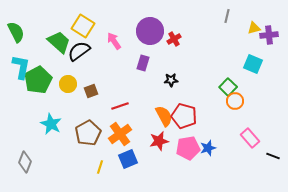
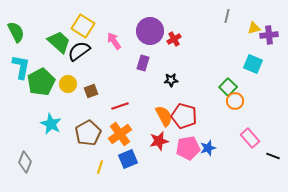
green pentagon: moved 3 px right, 2 px down
